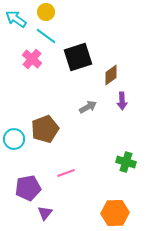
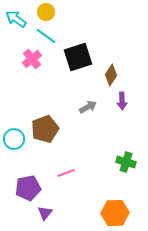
pink cross: rotated 12 degrees clockwise
brown diamond: rotated 20 degrees counterclockwise
